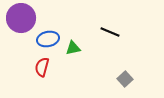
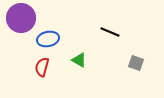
green triangle: moved 6 px right, 12 px down; rotated 42 degrees clockwise
gray square: moved 11 px right, 16 px up; rotated 28 degrees counterclockwise
